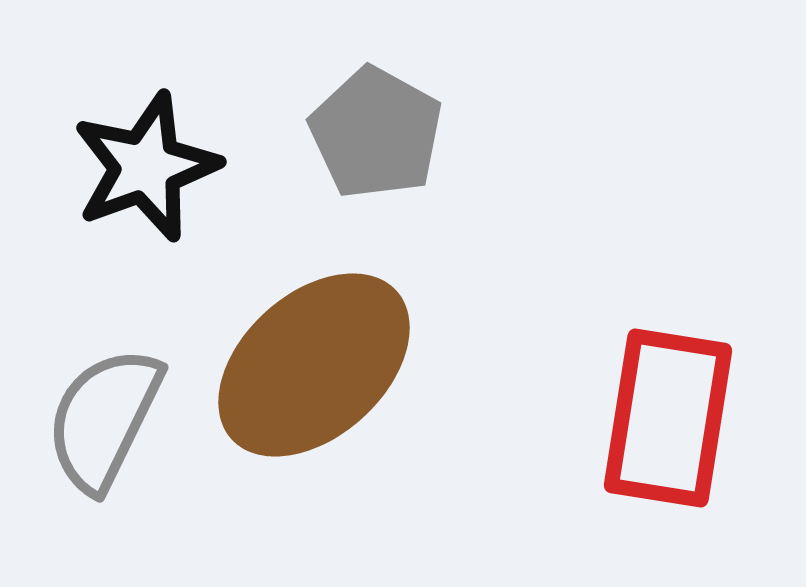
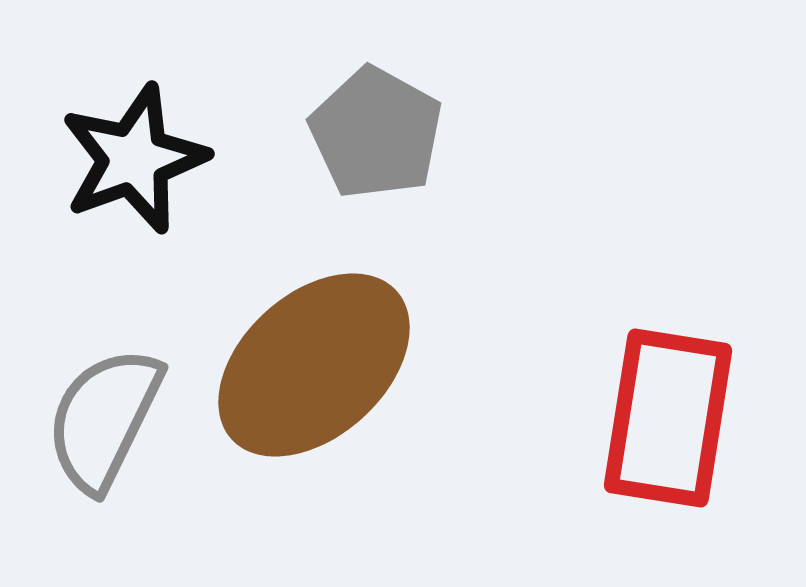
black star: moved 12 px left, 8 px up
